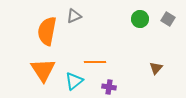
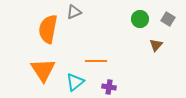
gray triangle: moved 4 px up
orange semicircle: moved 1 px right, 2 px up
orange line: moved 1 px right, 1 px up
brown triangle: moved 23 px up
cyan triangle: moved 1 px right, 1 px down
